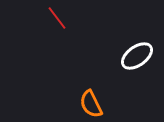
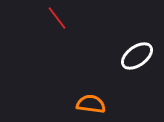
orange semicircle: rotated 124 degrees clockwise
